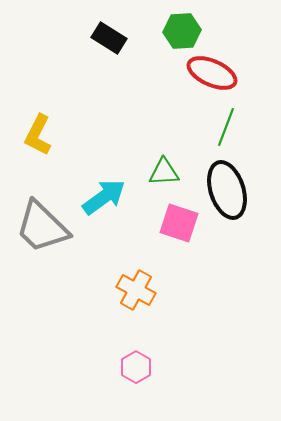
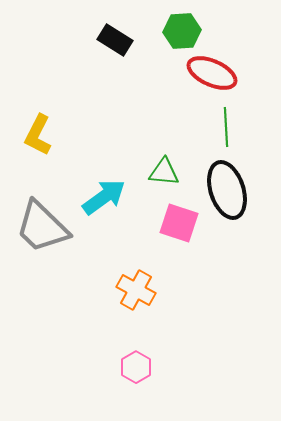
black rectangle: moved 6 px right, 2 px down
green line: rotated 24 degrees counterclockwise
green triangle: rotated 8 degrees clockwise
